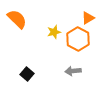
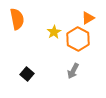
orange semicircle: rotated 35 degrees clockwise
yellow star: rotated 16 degrees counterclockwise
gray arrow: rotated 56 degrees counterclockwise
